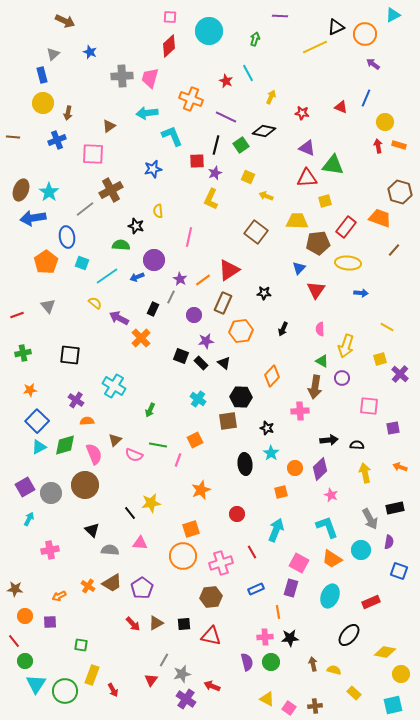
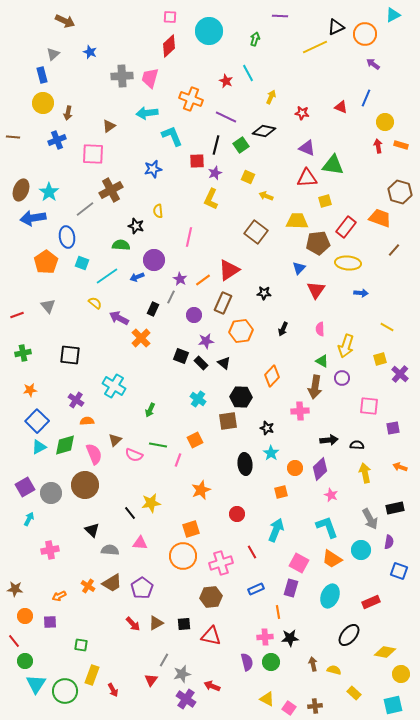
orange rectangle at (399, 145): moved 2 px right
